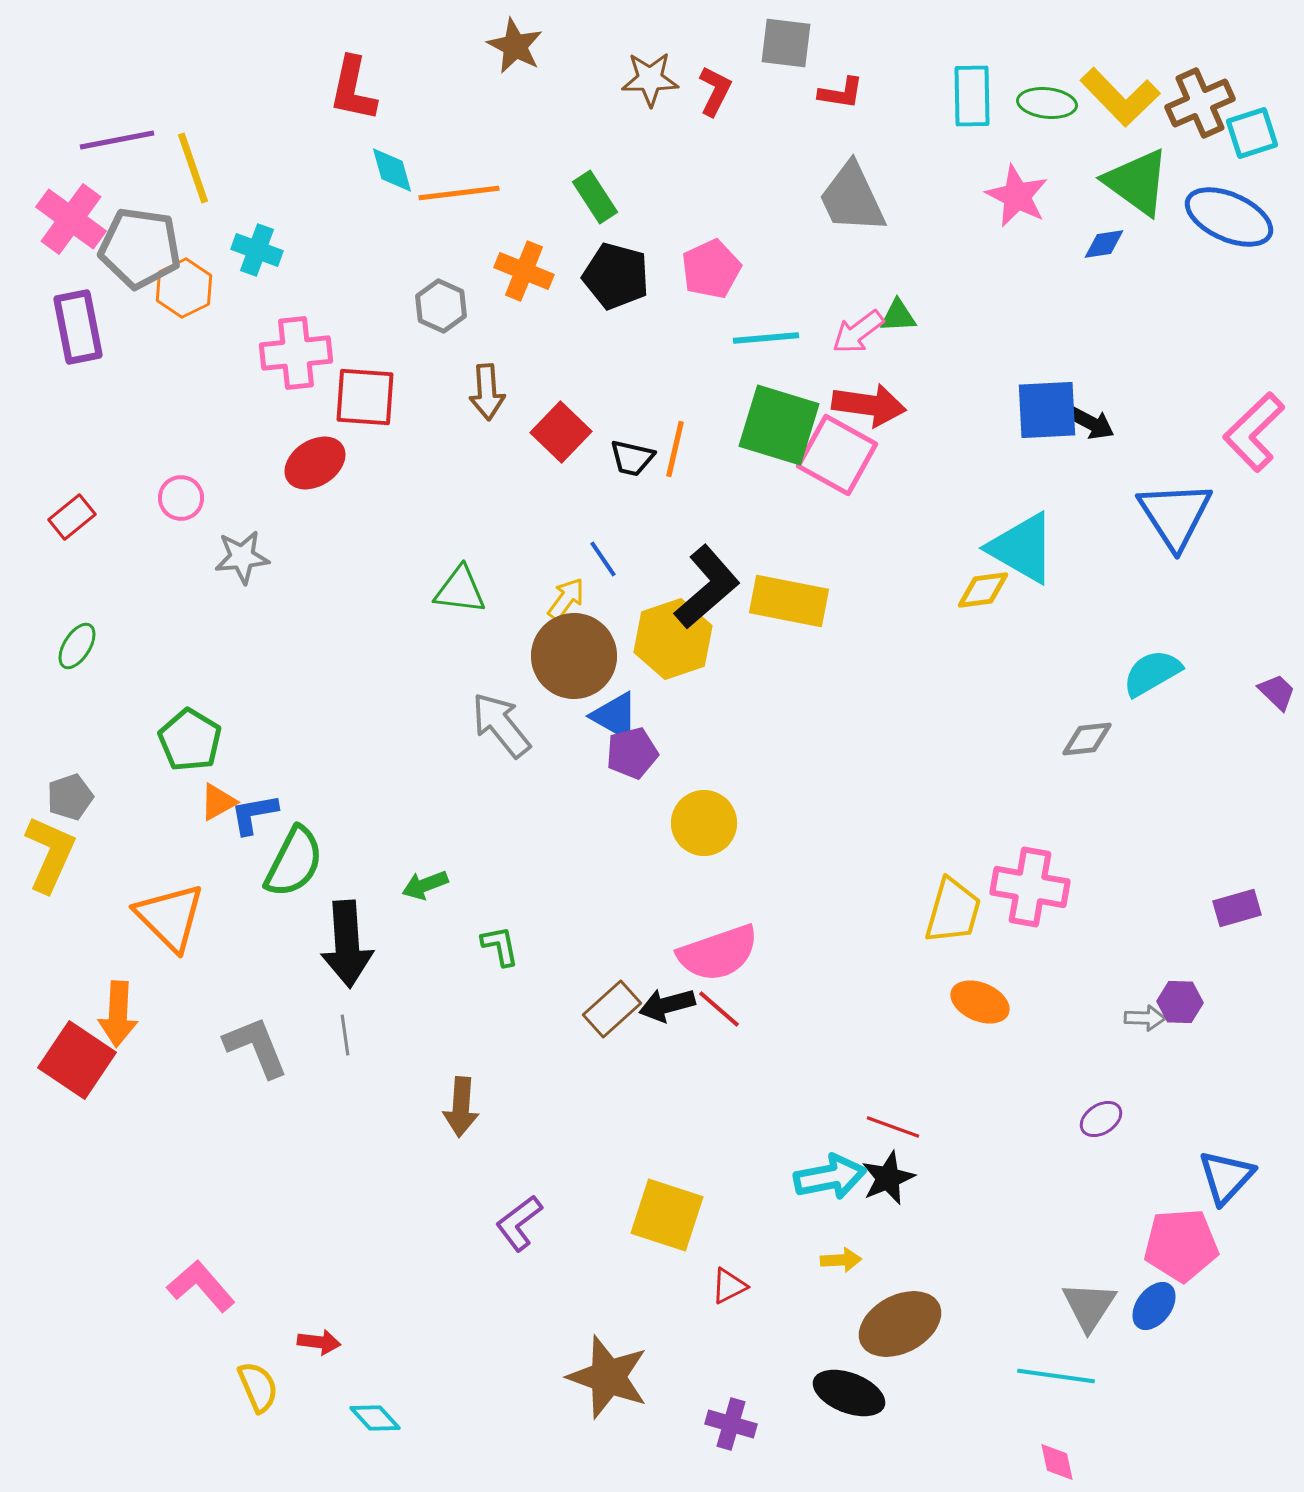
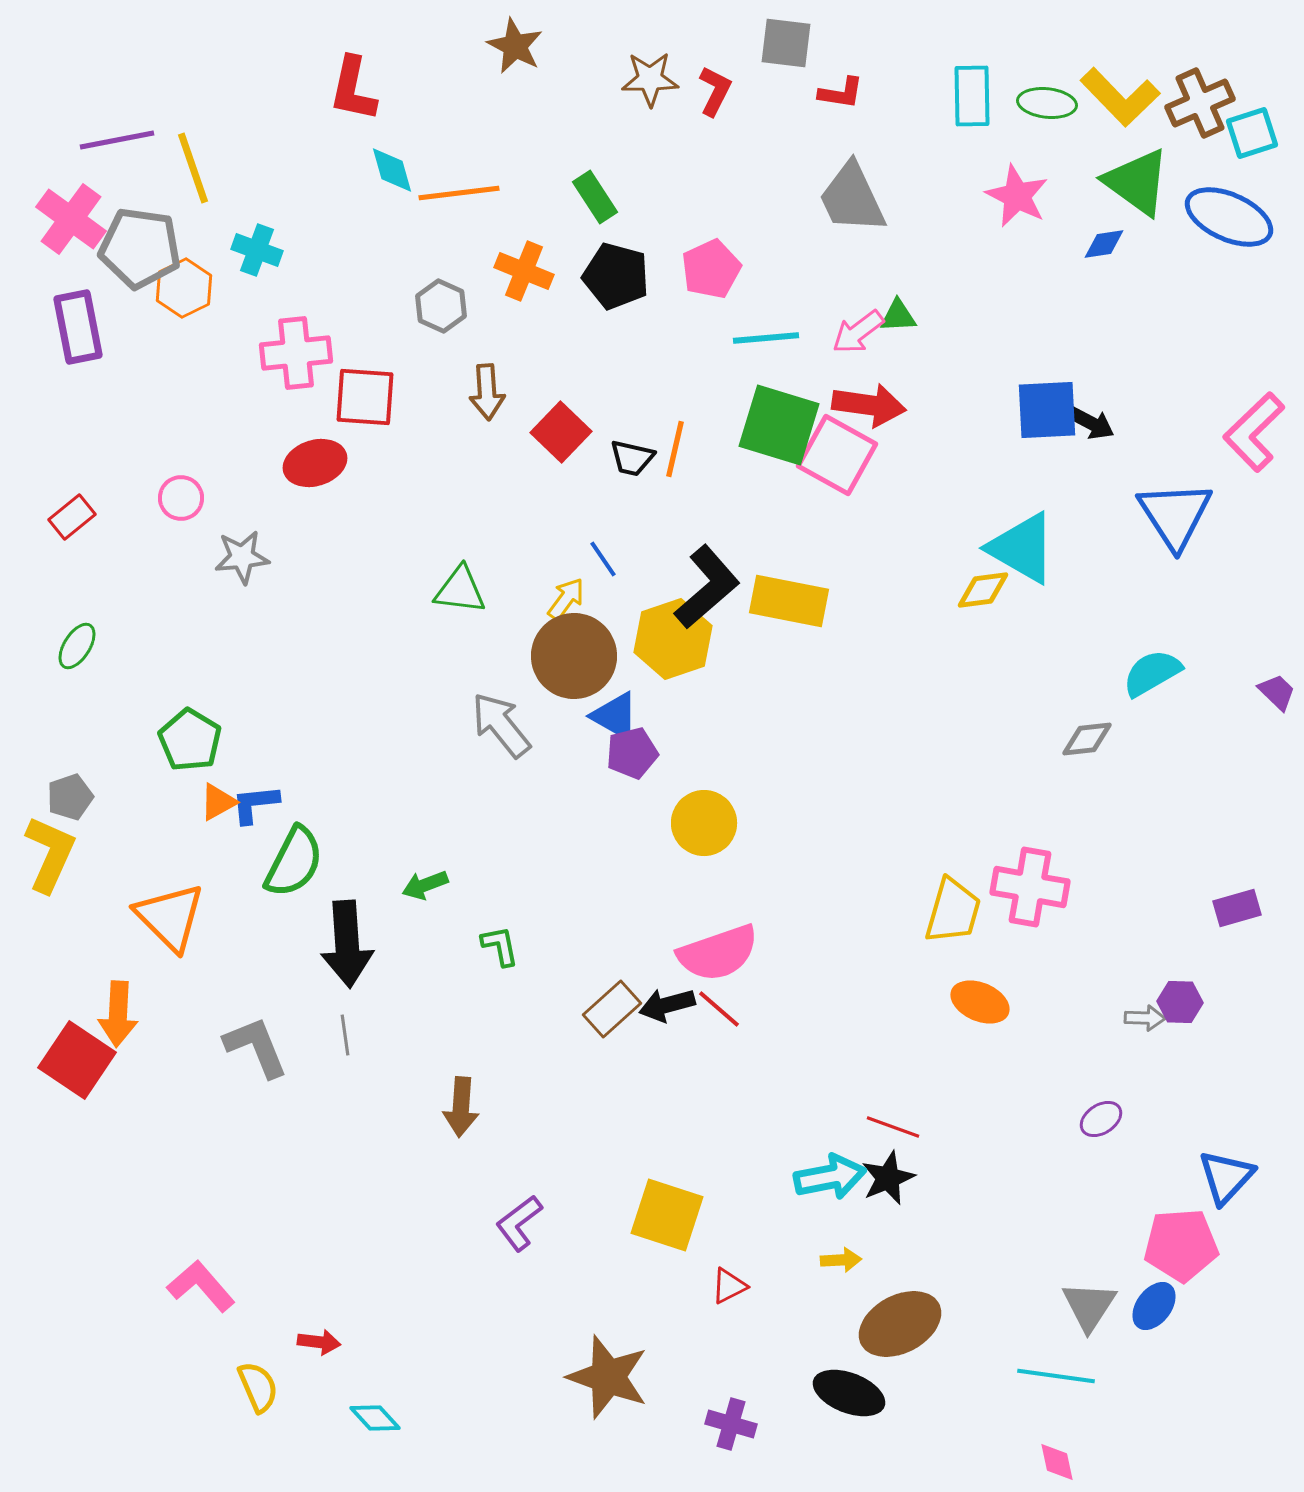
red ellipse at (315, 463): rotated 16 degrees clockwise
blue L-shape at (254, 814): moved 1 px right, 10 px up; rotated 4 degrees clockwise
